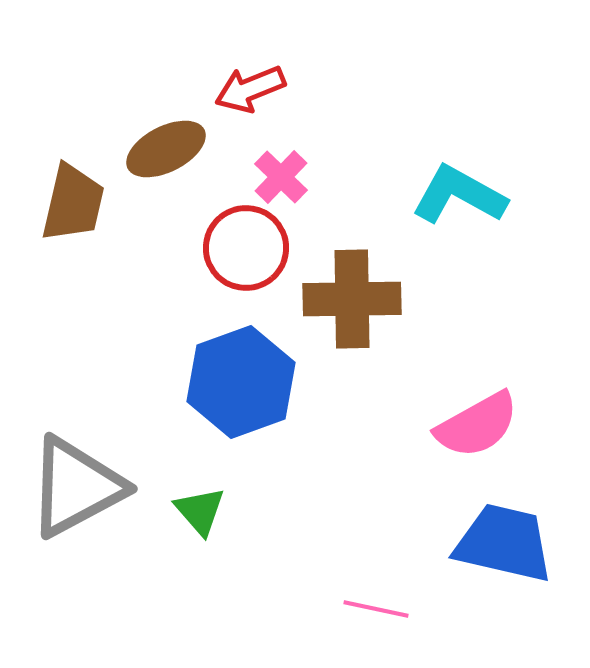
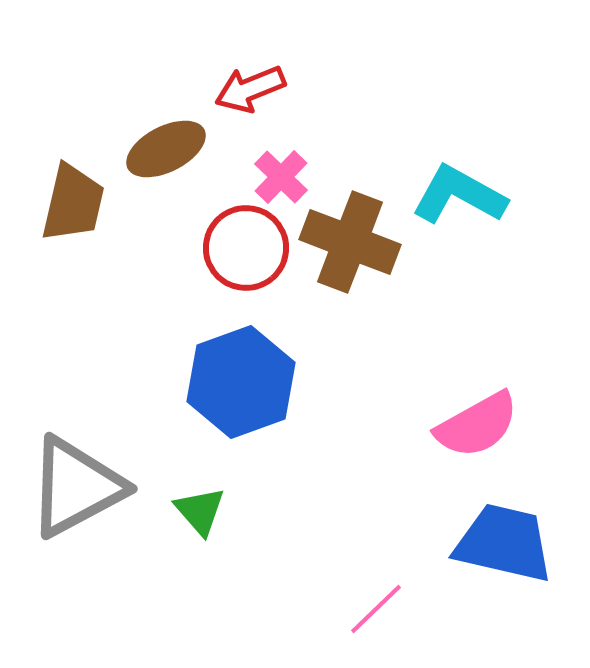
brown cross: moved 2 px left, 57 px up; rotated 22 degrees clockwise
pink line: rotated 56 degrees counterclockwise
